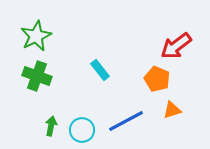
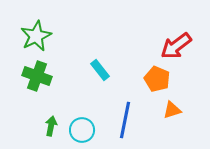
blue line: moved 1 px left, 1 px up; rotated 51 degrees counterclockwise
